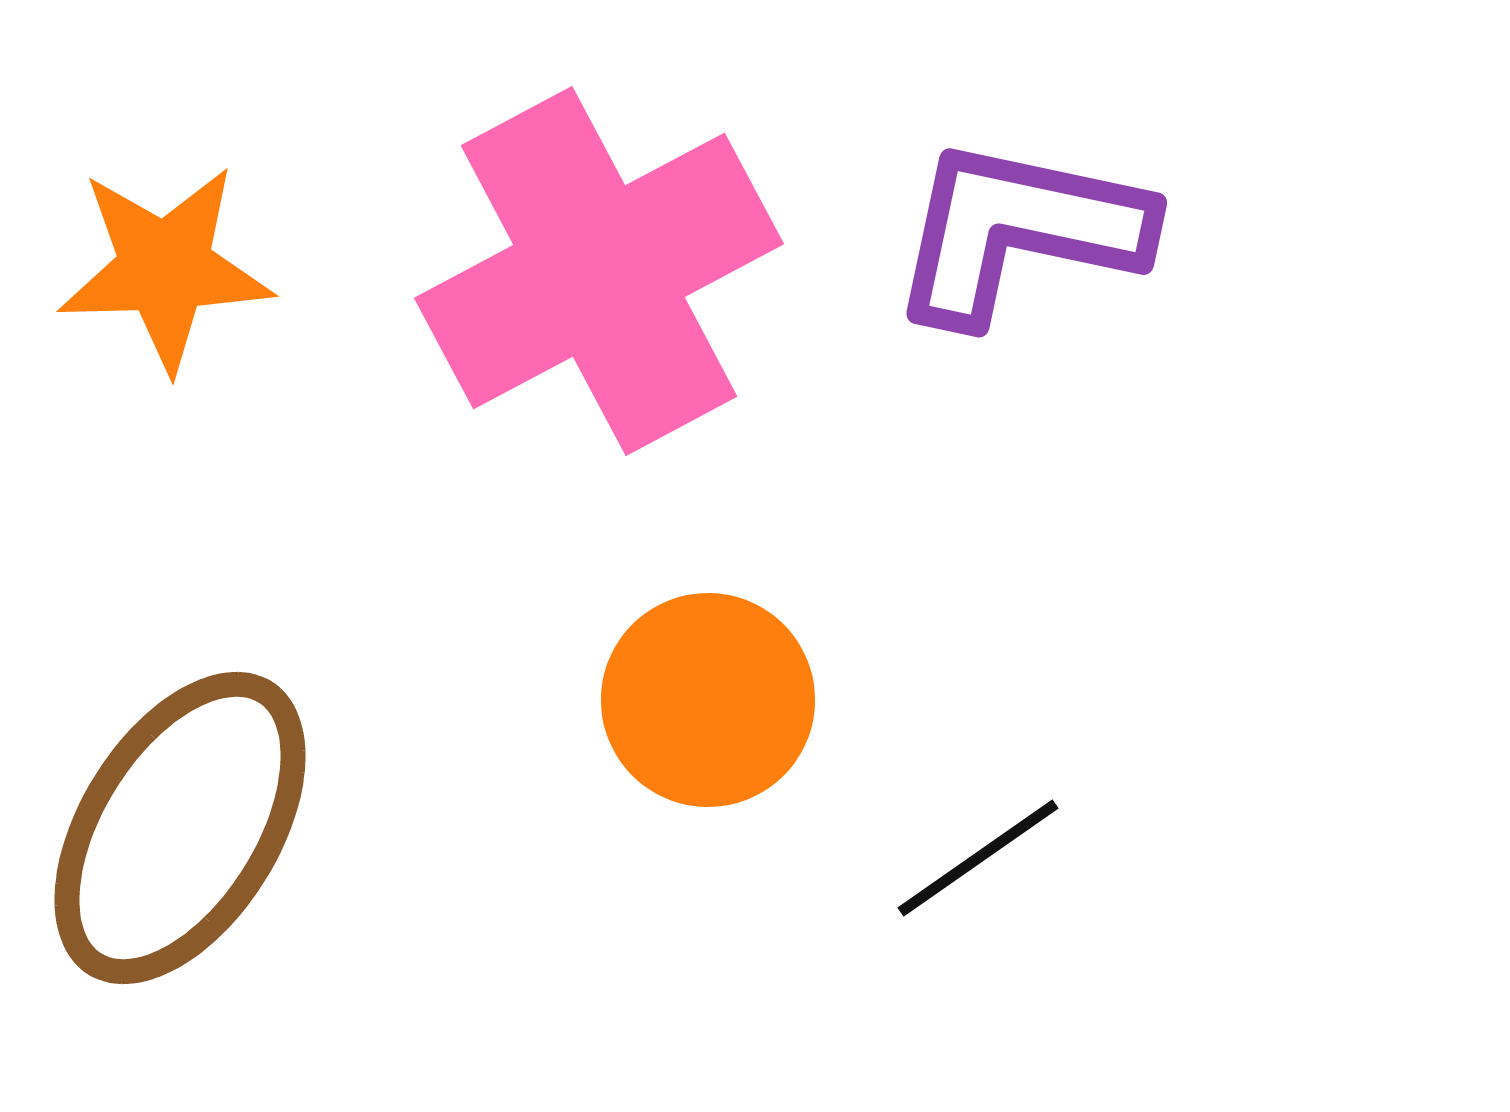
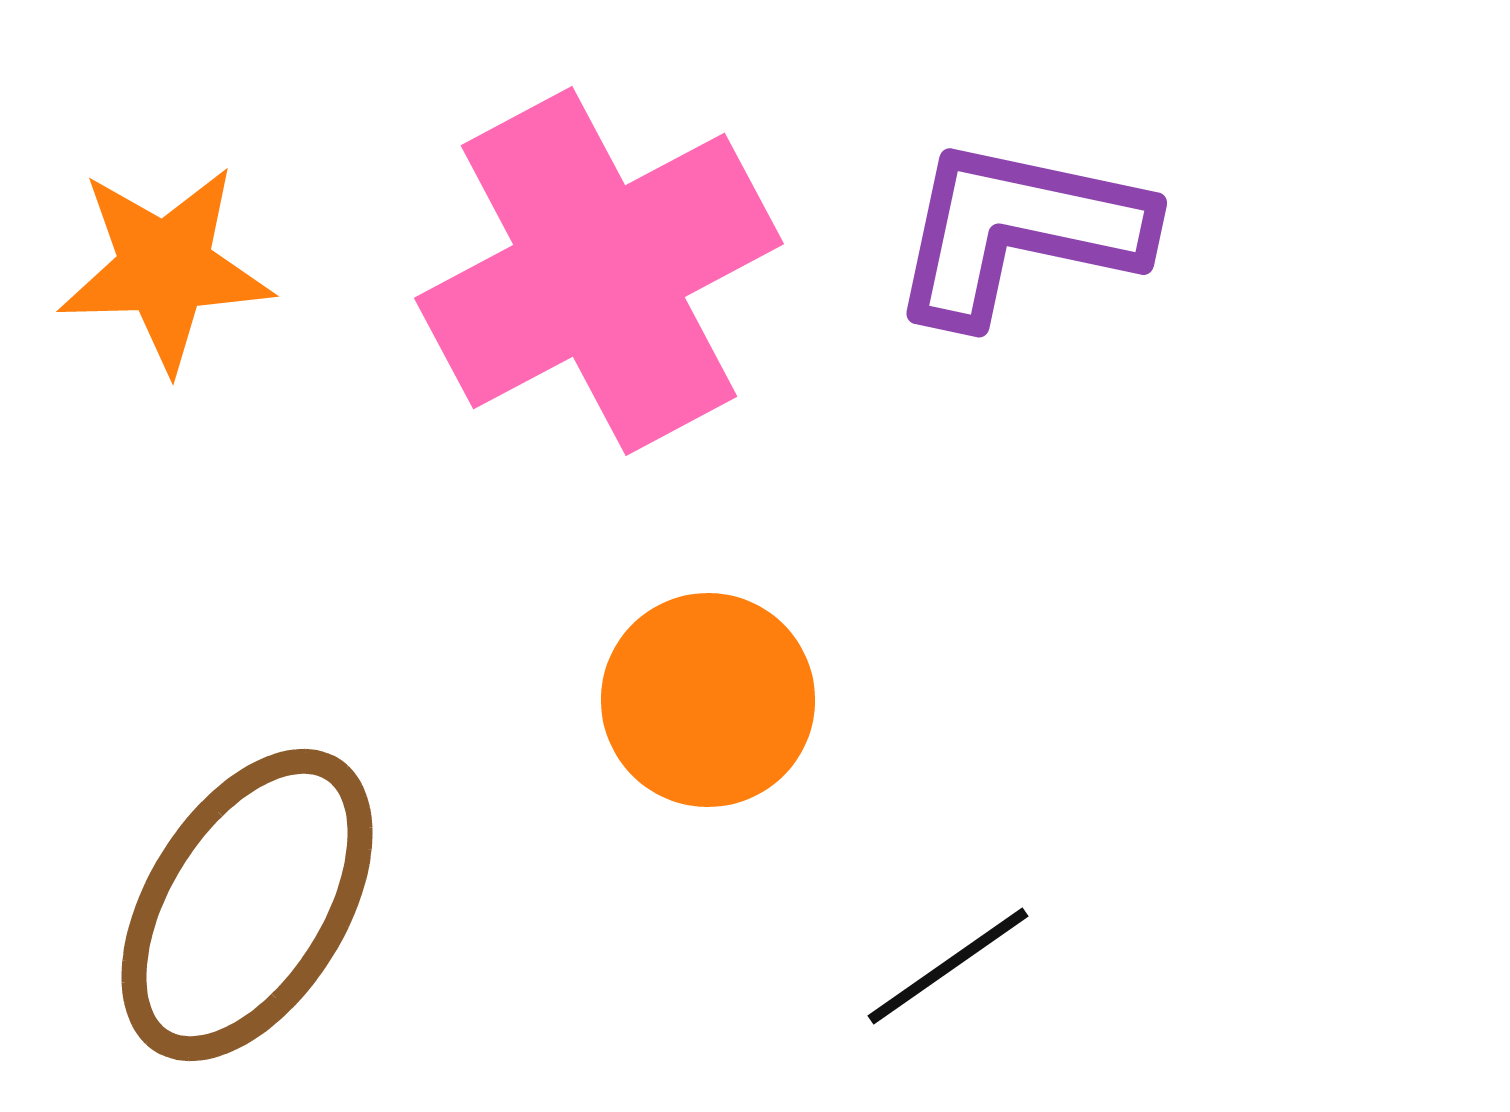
brown ellipse: moved 67 px right, 77 px down
black line: moved 30 px left, 108 px down
